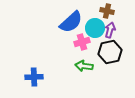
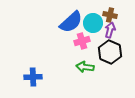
brown cross: moved 3 px right, 4 px down
cyan circle: moved 2 px left, 5 px up
pink cross: moved 1 px up
black hexagon: rotated 25 degrees counterclockwise
green arrow: moved 1 px right, 1 px down
blue cross: moved 1 px left
